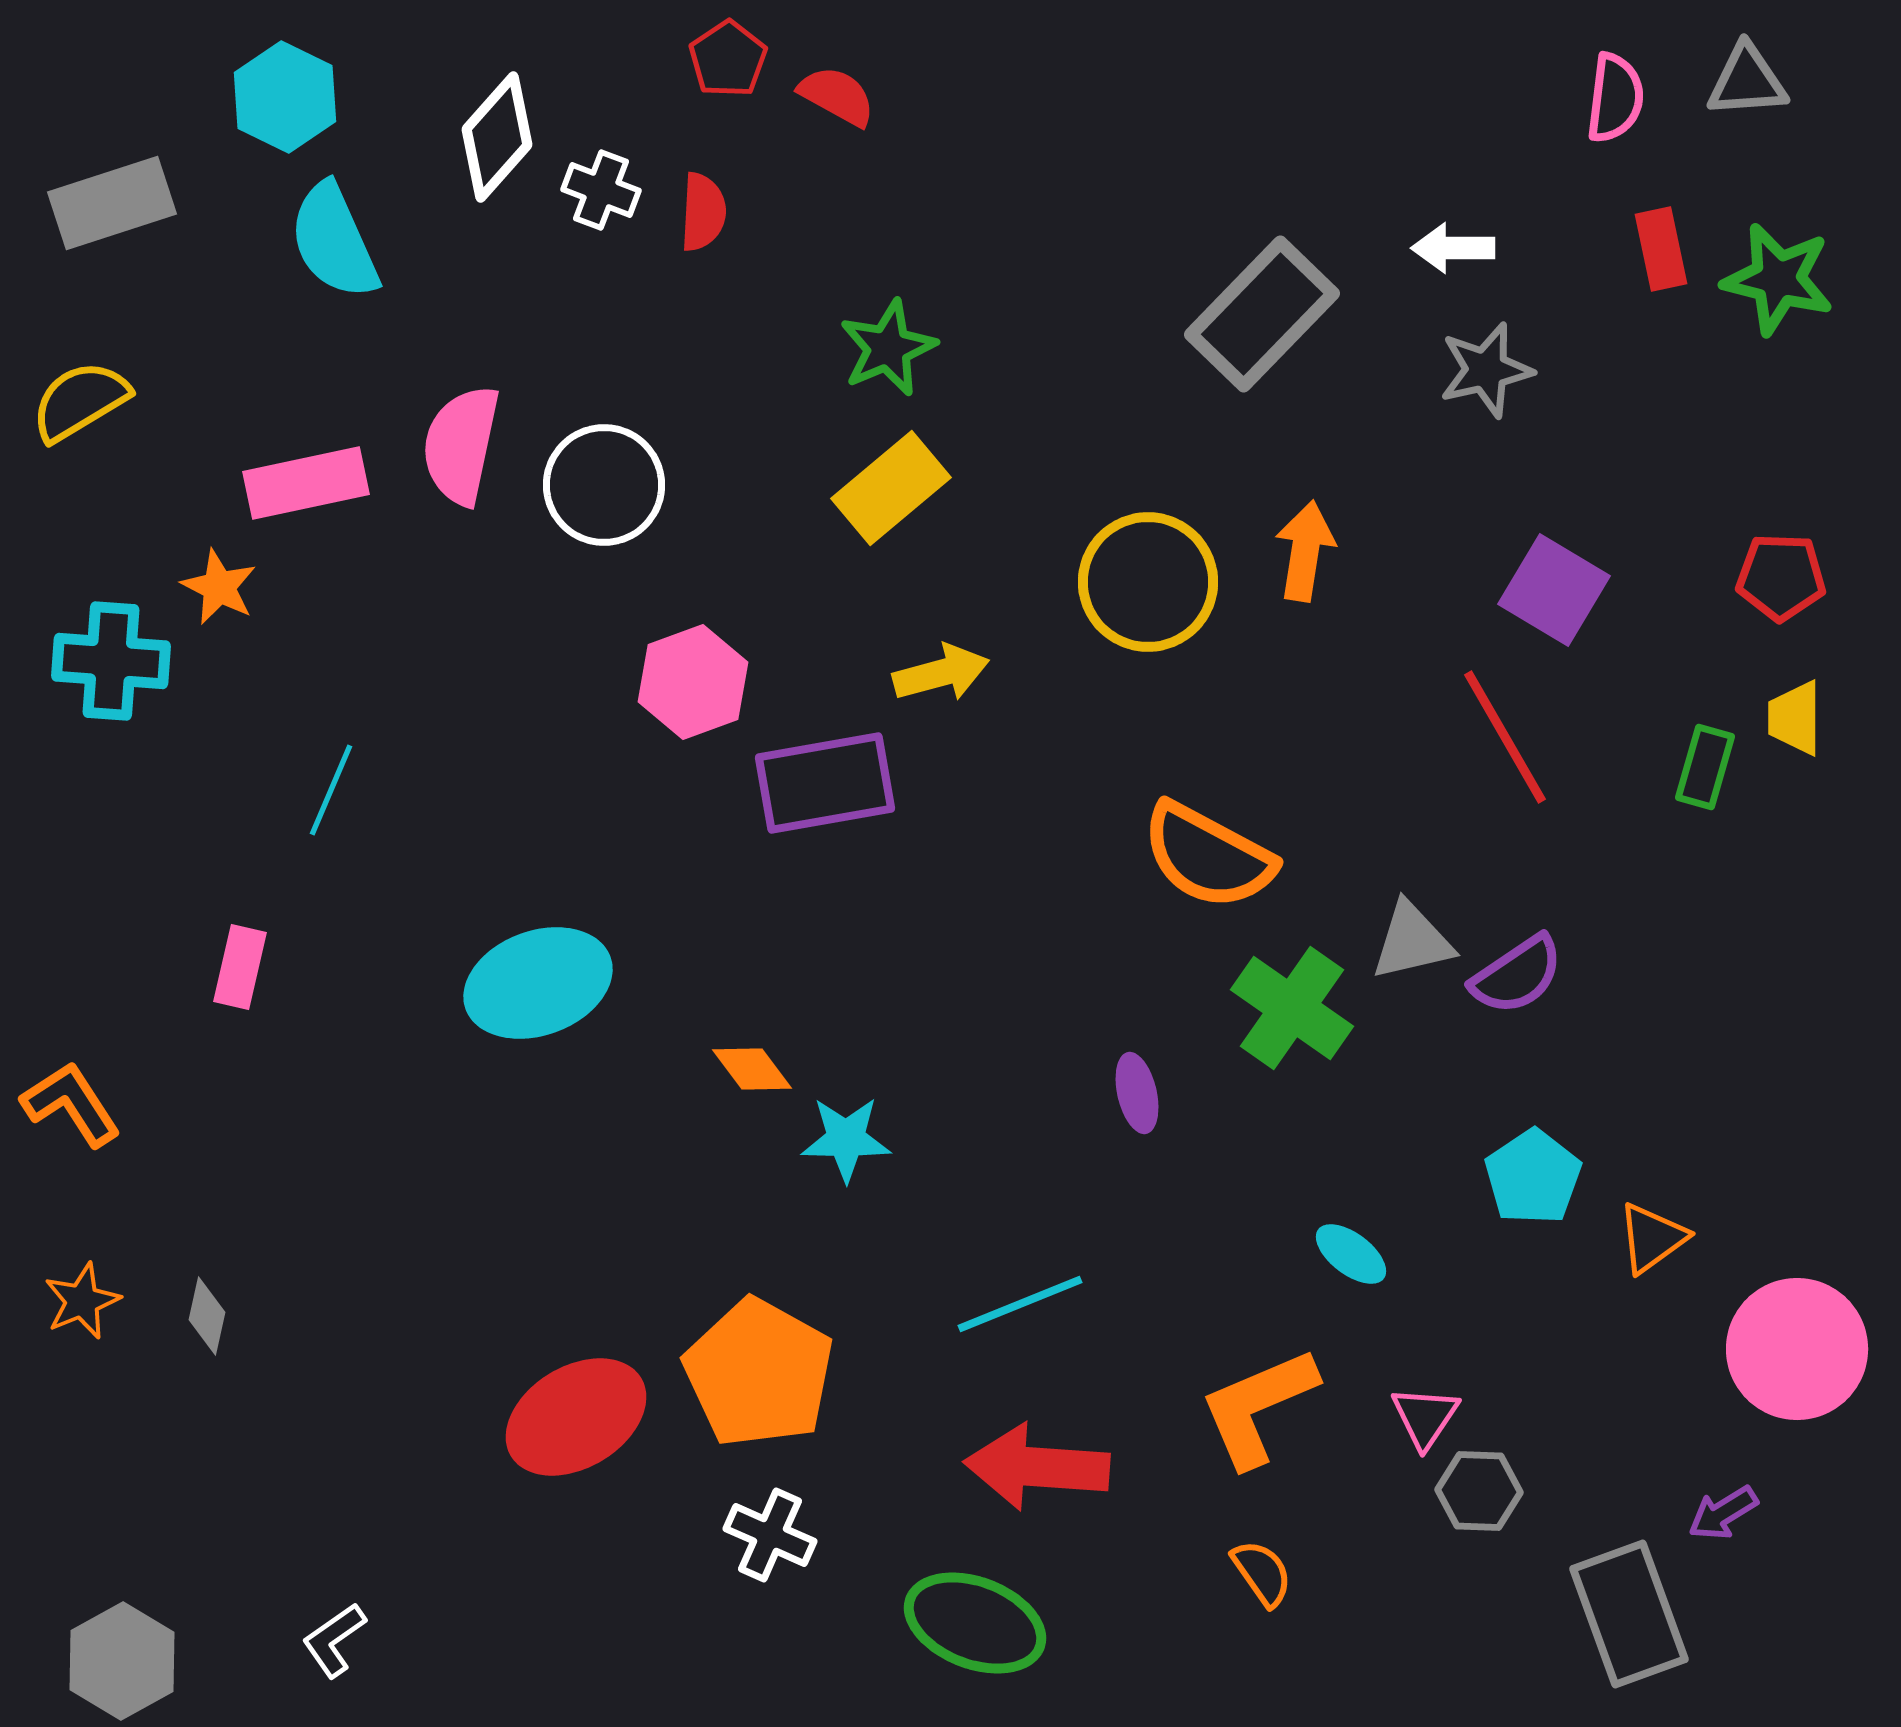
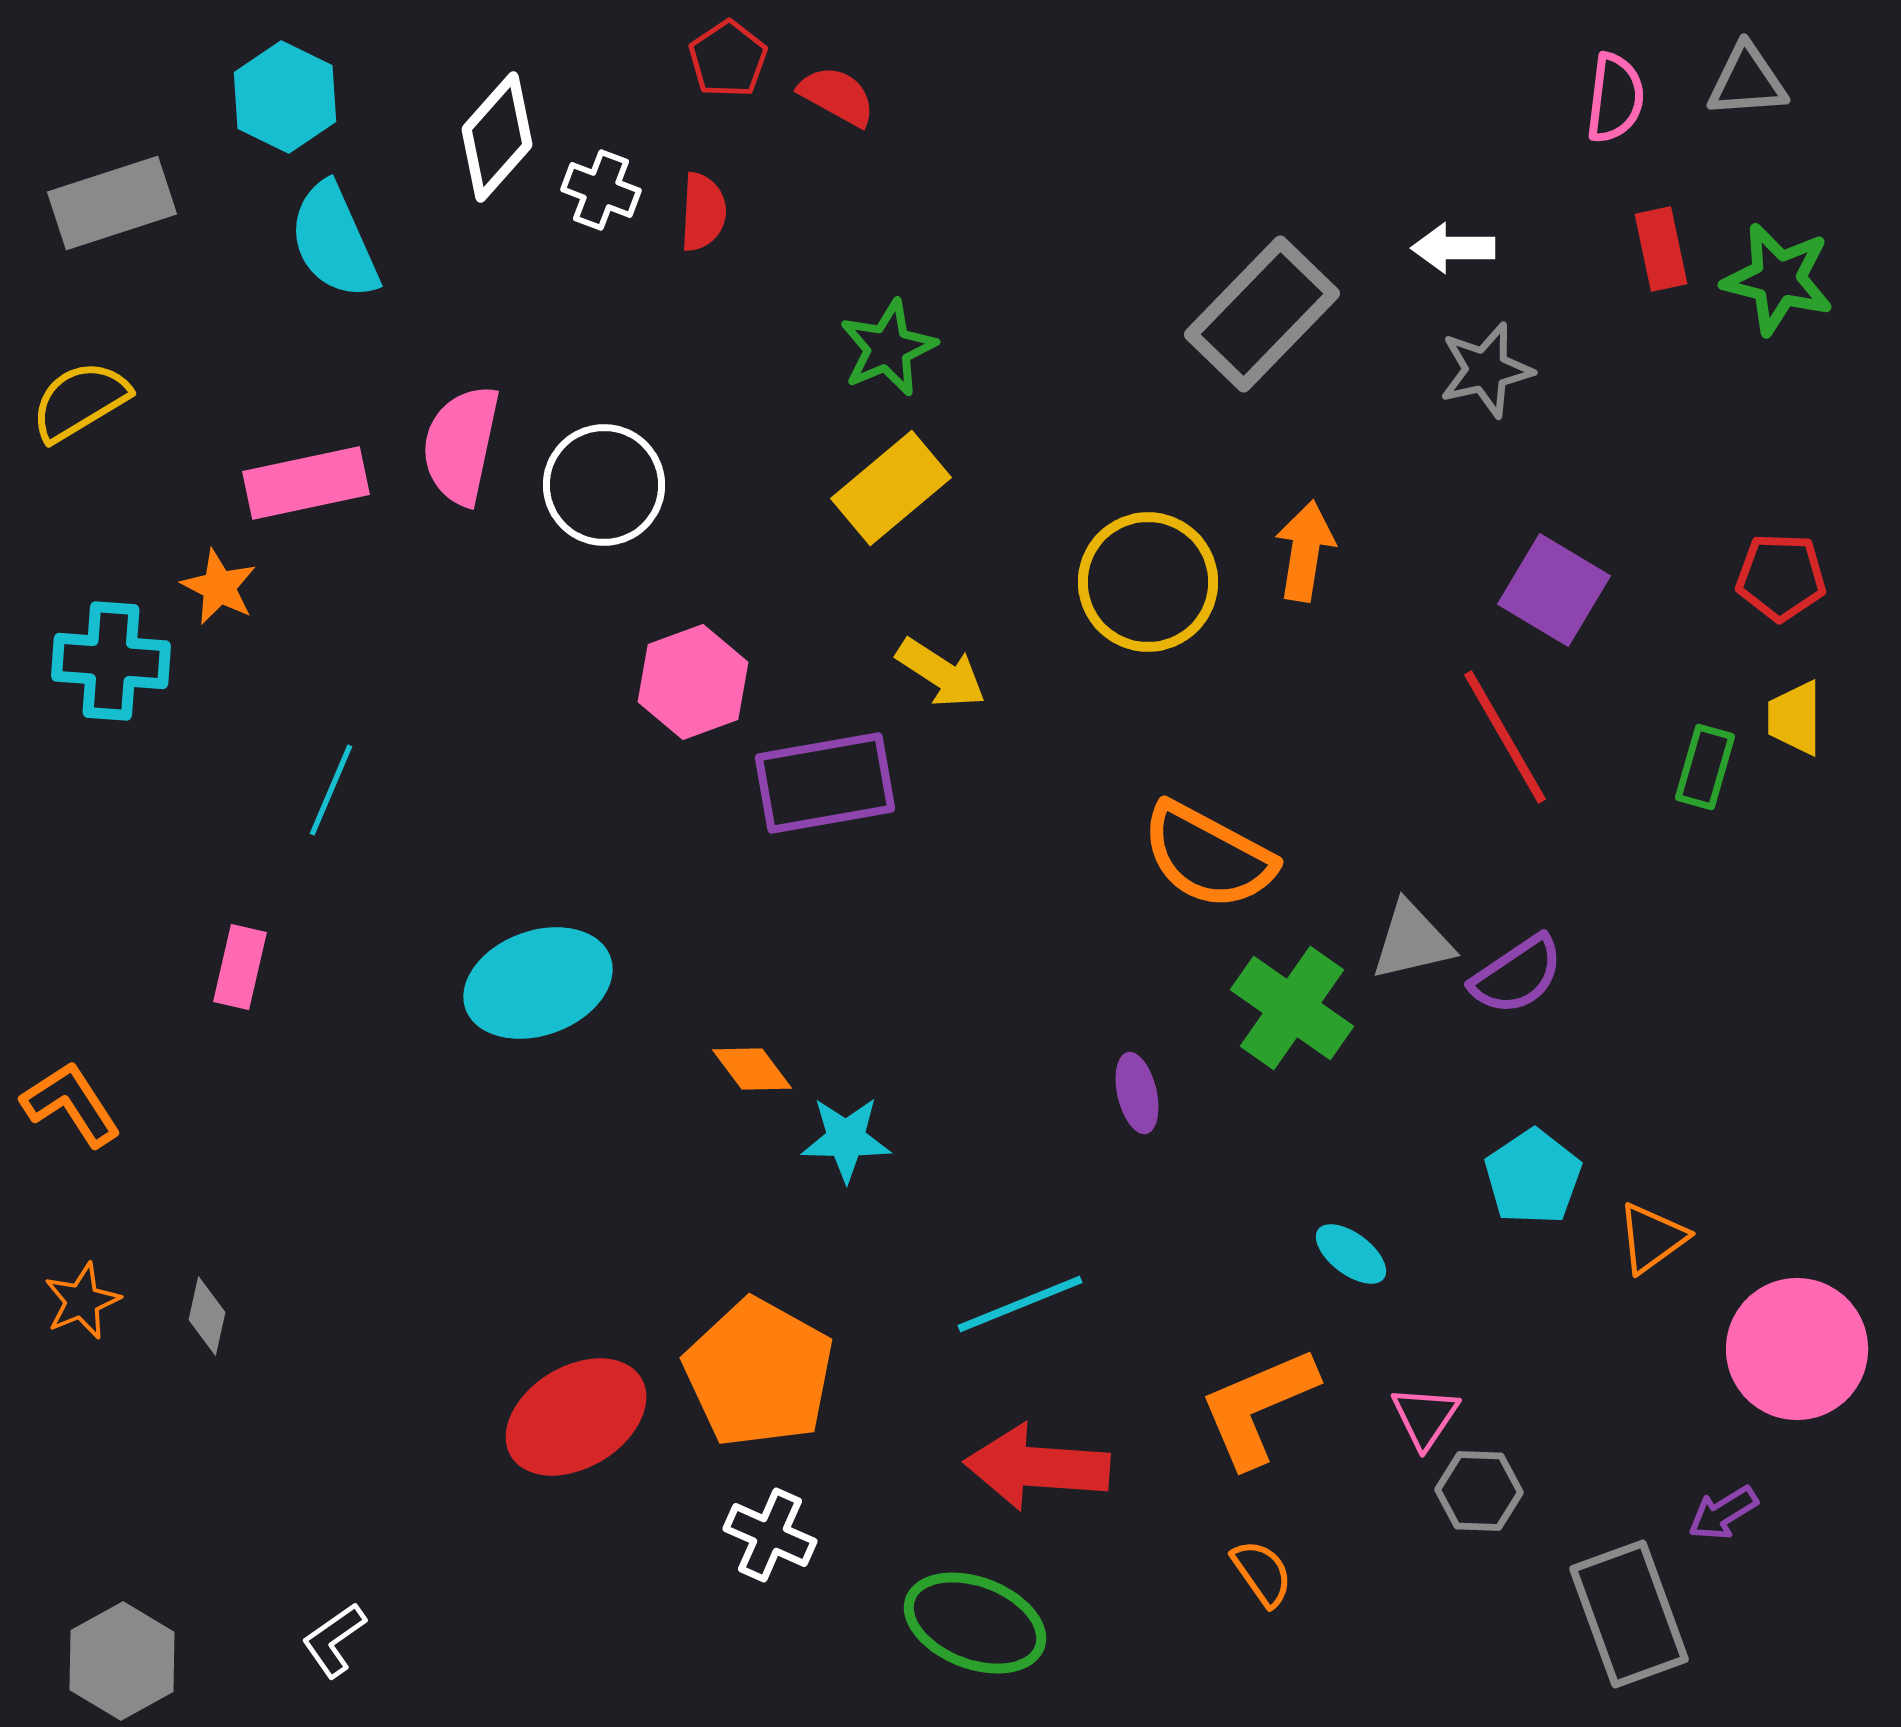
yellow arrow at (941, 673): rotated 48 degrees clockwise
